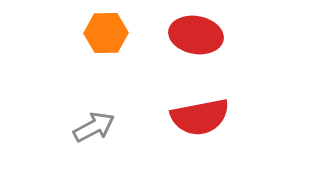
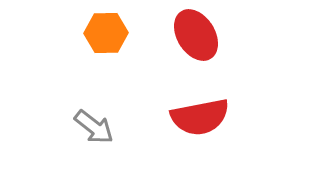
red ellipse: rotated 48 degrees clockwise
gray arrow: rotated 66 degrees clockwise
